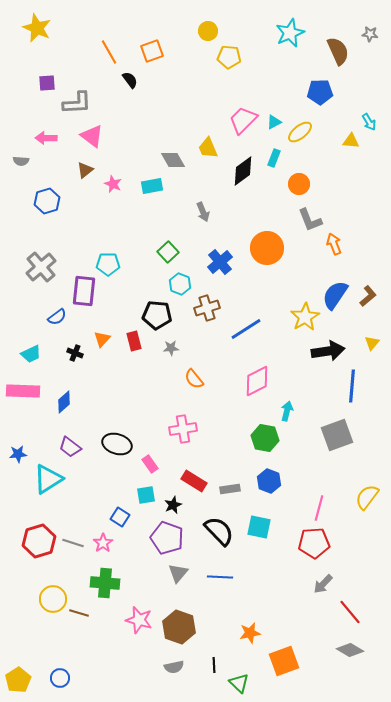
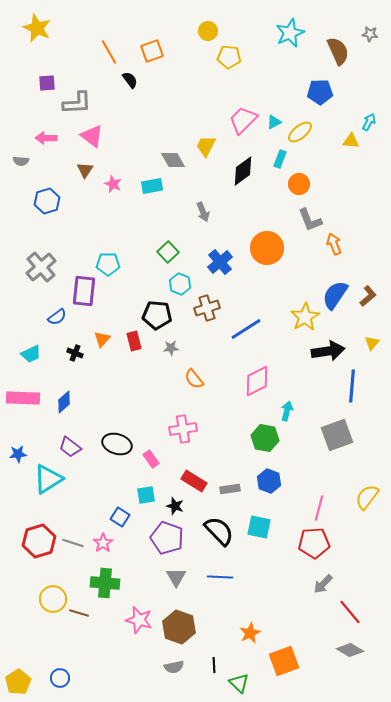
cyan arrow at (369, 122): rotated 120 degrees counterclockwise
yellow trapezoid at (208, 148): moved 2 px left, 2 px up; rotated 50 degrees clockwise
cyan rectangle at (274, 158): moved 6 px right, 1 px down
brown triangle at (85, 170): rotated 18 degrees counterclockwise
pink rectangle at (23, 391): moved 7 px down
pink rectangle at (150, 464): moved 1 px right, 5 px up
black star at (173, 505): moved 2 px right, 1 px down; rotated 30 degrees counterclockwise
gray triangle at (178, 573): moved 2 px left, 4 px down; rotated 10 degrees counterclockwise
orange star at (250, 633): rotated 15 degrees counterclockwise
yellow pentagon at (18, 680): moved 2 px down
